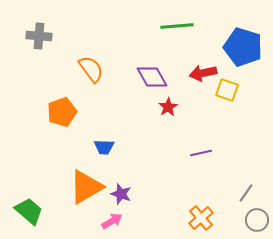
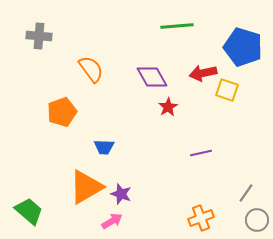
orange cross: rotated 20 degrees clockwise
